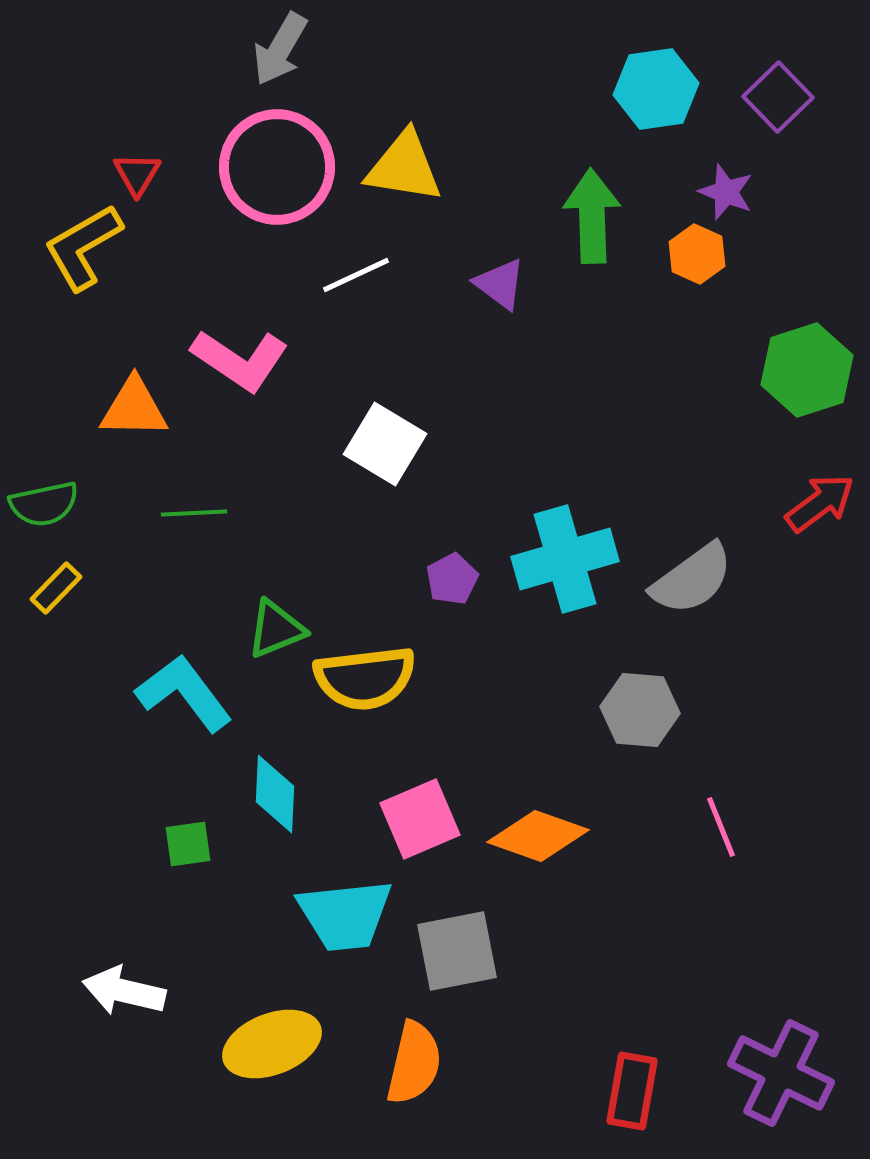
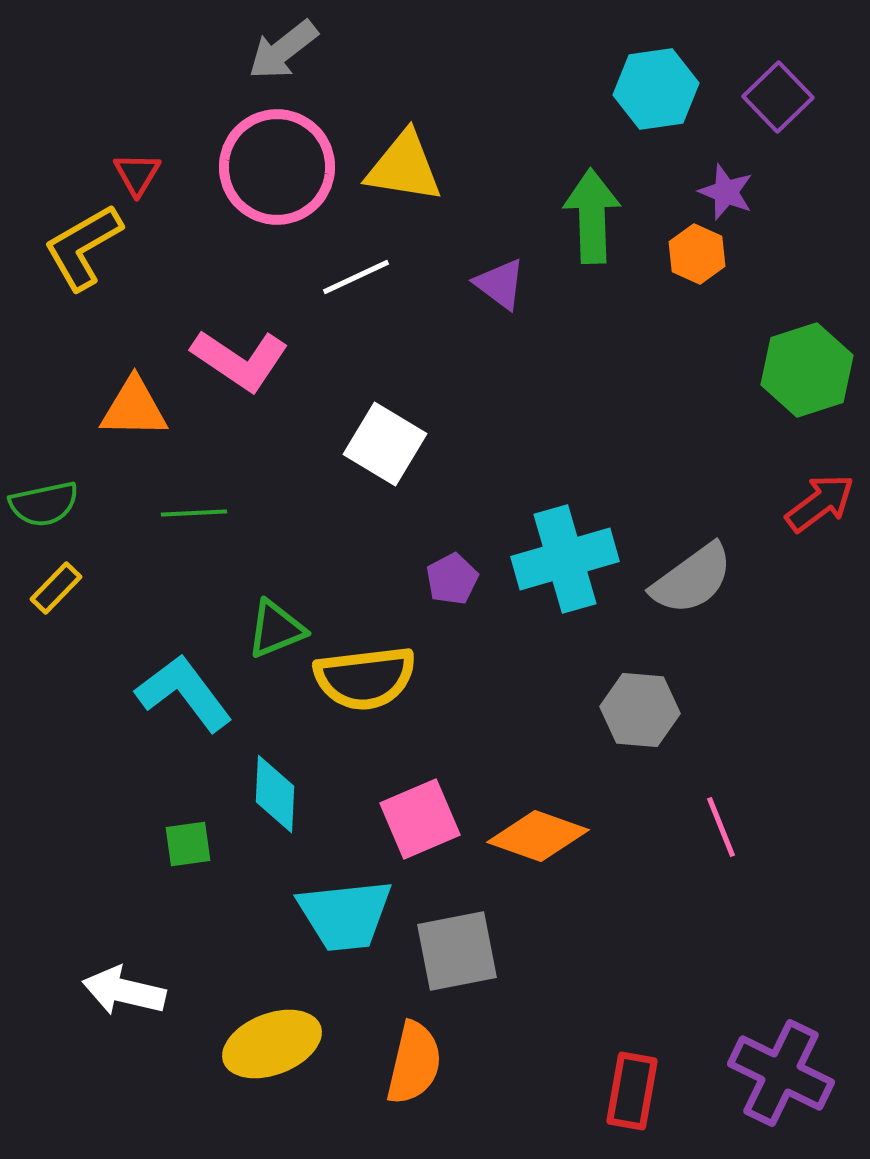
gray arrow: moved 3 px right, 1 px down; rotated 22 degrees clockwise
white line: moved 2 px down
